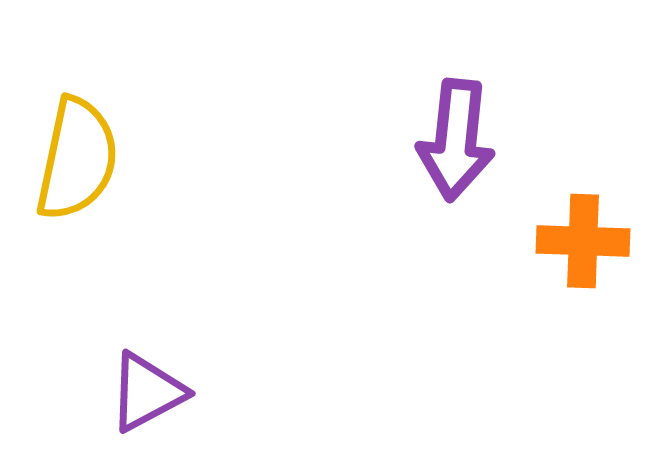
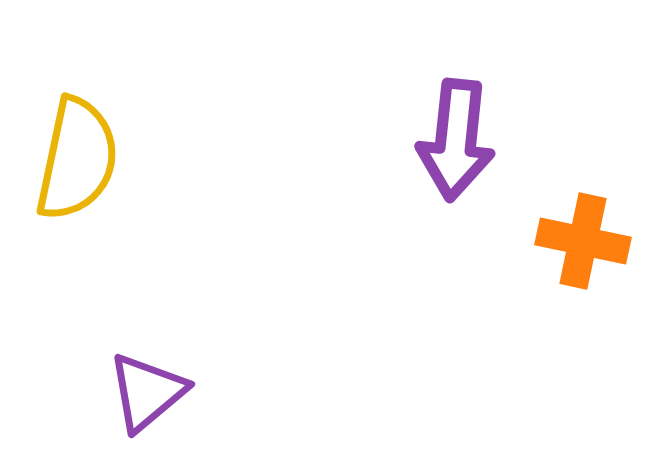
orange cross: rotated 10 degrees clockwise
purple triangle: rotated 12 degrees counterclockwise
